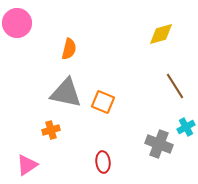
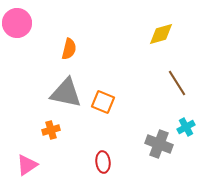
brown line: moved 2 px right, 3 px up
